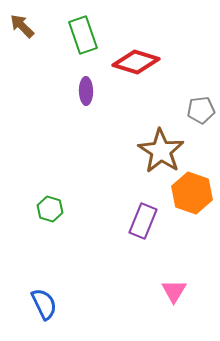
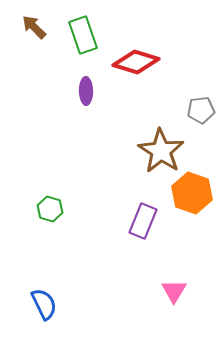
brown arrow: moved 12 px right, 1 px down
